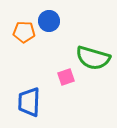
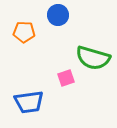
blue circle: moved 9 px right, 6 px up
pink square: moved 1 px down
blue trapezoid: rotated 100 degrees counterclockwise
